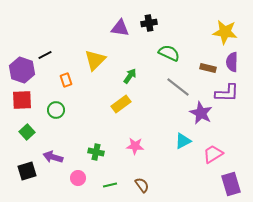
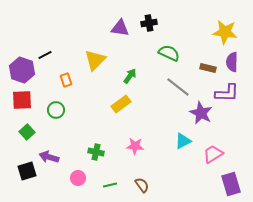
purple arrow: moved 4 px left
